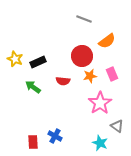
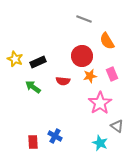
orange semicircle: rotated 96 degrees clockwise
